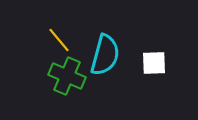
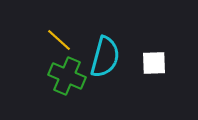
yellow line: rotated 8 degrees counterclockwise
cyan semicircle: moved 2 px down
